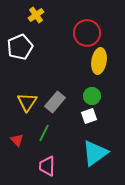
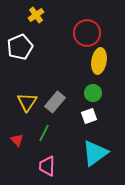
green circle: moved 1 px right, 3 px up
